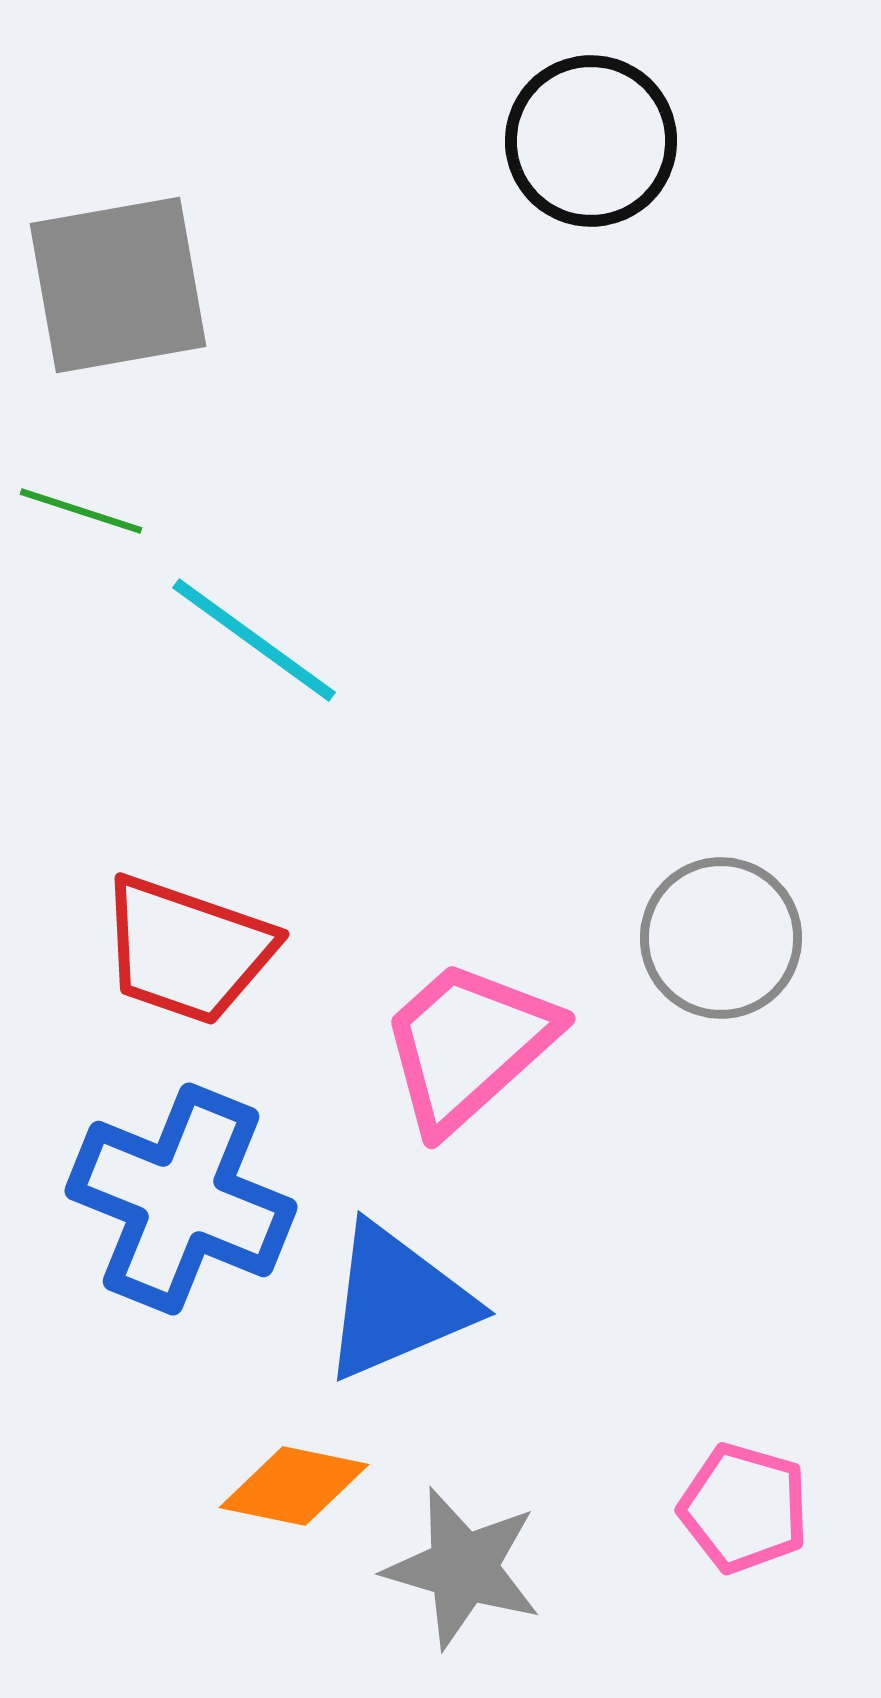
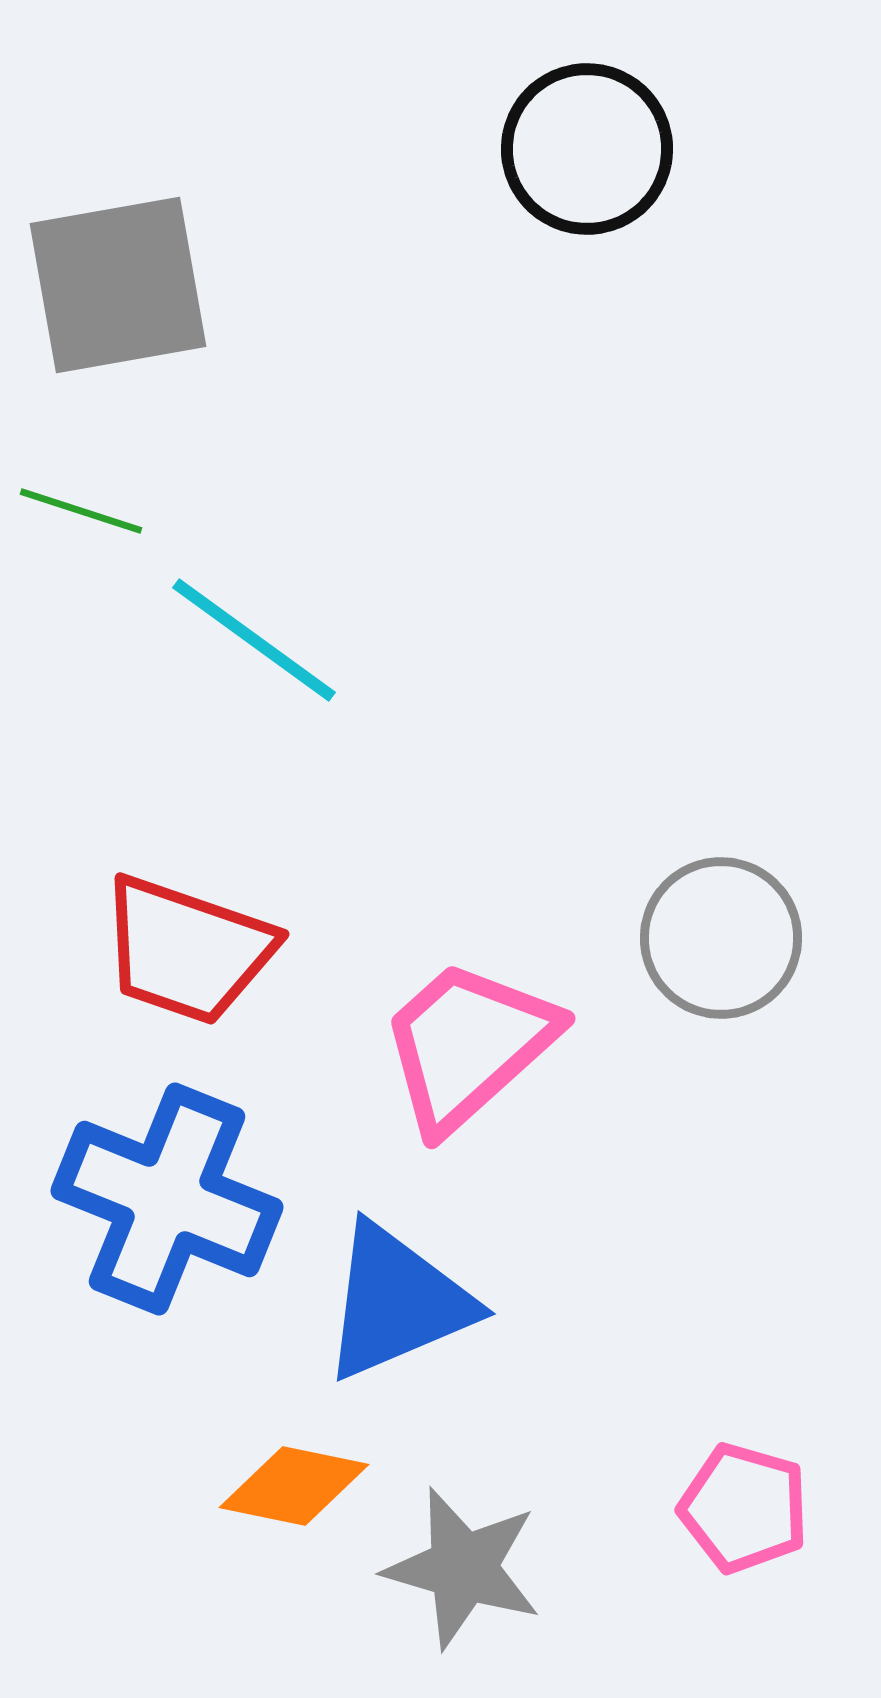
black circle: moved 4 px left, 8 px down
blue cross: moved 14 px left
